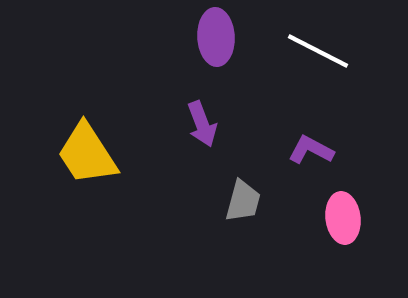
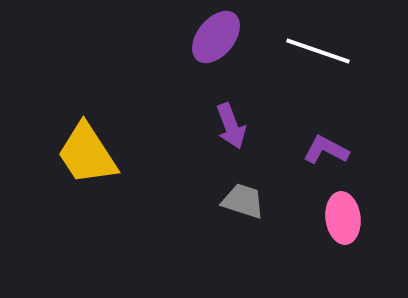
purple ellipse: rotated 42 degrees clockwise
white line: rotated 8 degrees counterclockwise
purple arrow: moved 29 px right, 2 px down
purple L-shape: moved 15 px right
gray trapezoid: rotated 87 degrees counterclockwise
